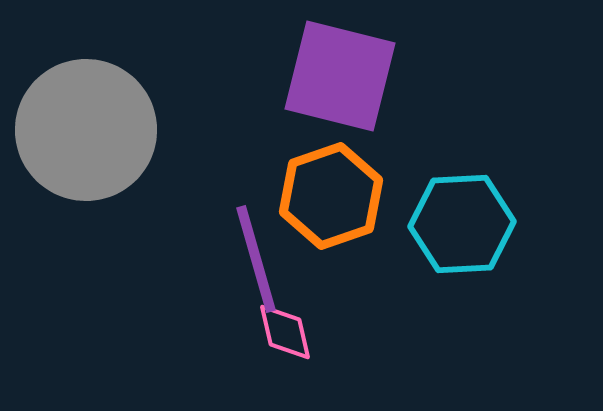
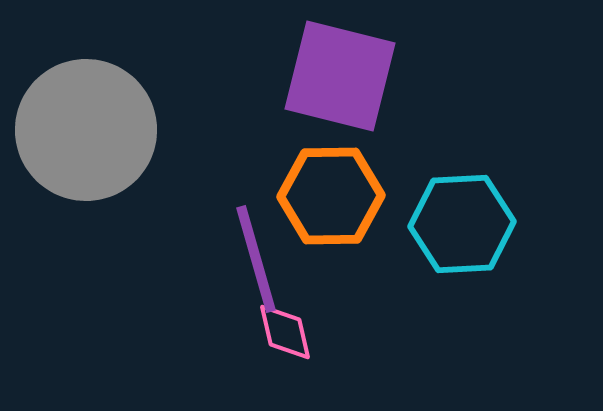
orange hexagon: rotated 18 degrees clockwise
